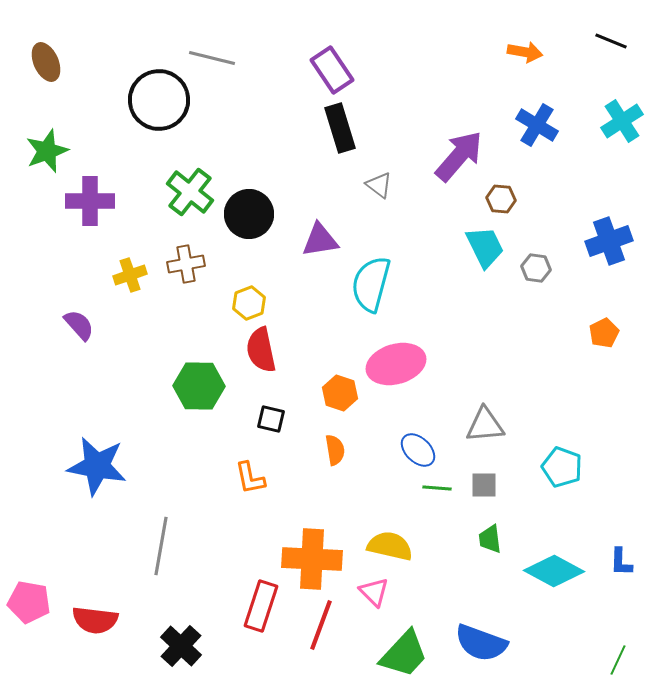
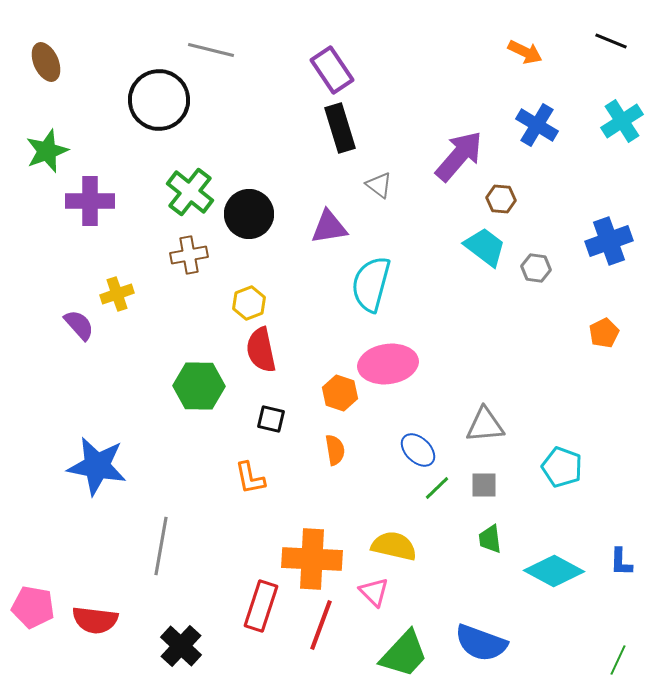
orange arrow at (525, 52): rotated 16 degrees clockwise
gray line at (212, 58): moved 1 px left, 8 px up
purple triangle at (320, 240): moved 9 px right, 13 px up
cyan trapezoid at (485, 247): rotated 27 degrees counterclockwise
brown cross at (186, 264): moved 3 px right, 9 px up
yellow cross at (130, 275): moved 13 px left, 19 px down
pink ellipse at (396, 364): moved 8 px left; rotated 8 degrees clockwise
green line at (437, 488): rotated 48 degrees counterclockwise
yellow semicircle at (390, 546): moved 4 px right
pink pentagon at (29, 602): moved 4 px right, 5 px down
